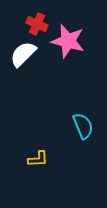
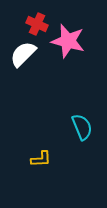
cyan semicircle: moved 1 px left, 1 px down
yellow L-shape: moved 3 px right
